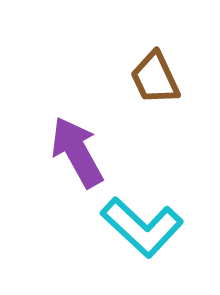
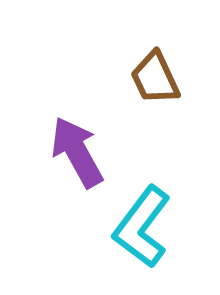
cyan L-shape: rotated 84 degrees clockwise
